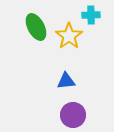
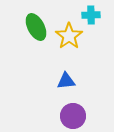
purple circle: moved 1 px down
